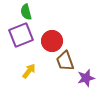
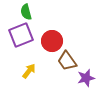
brown trapezoid: moved 2 px right; rotated 15 degrees counterclockwise
